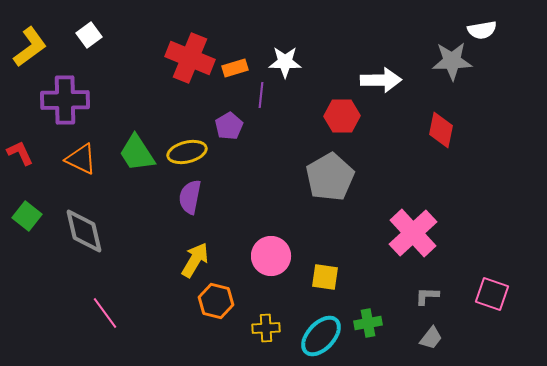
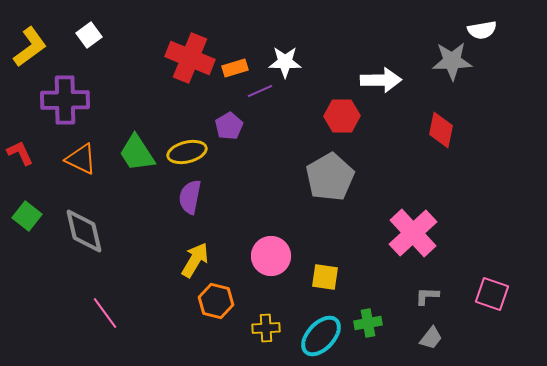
purple line: moved 1 px left, 4 px up; rotated 60 degrees clockwise
